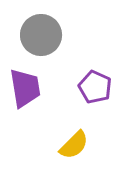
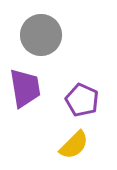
purple pentagon: moved 13 px left, 13 px down
